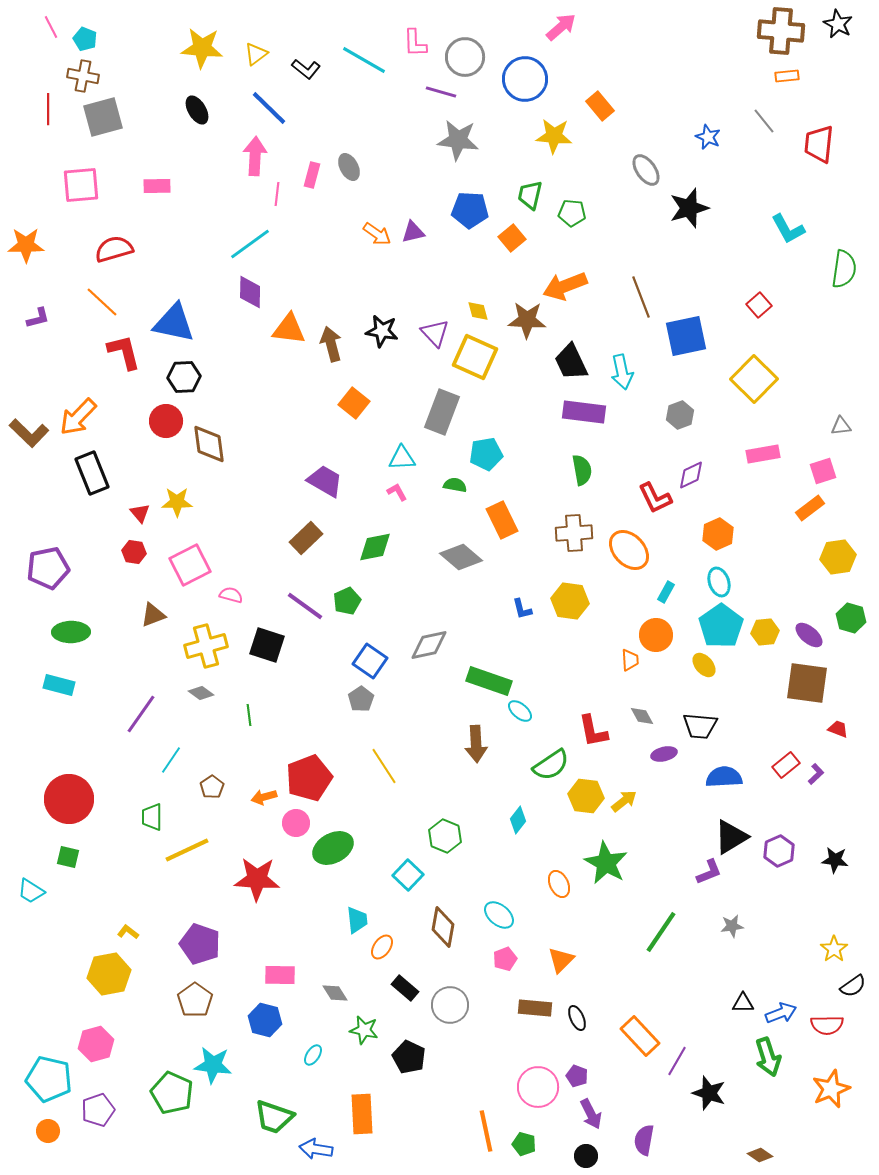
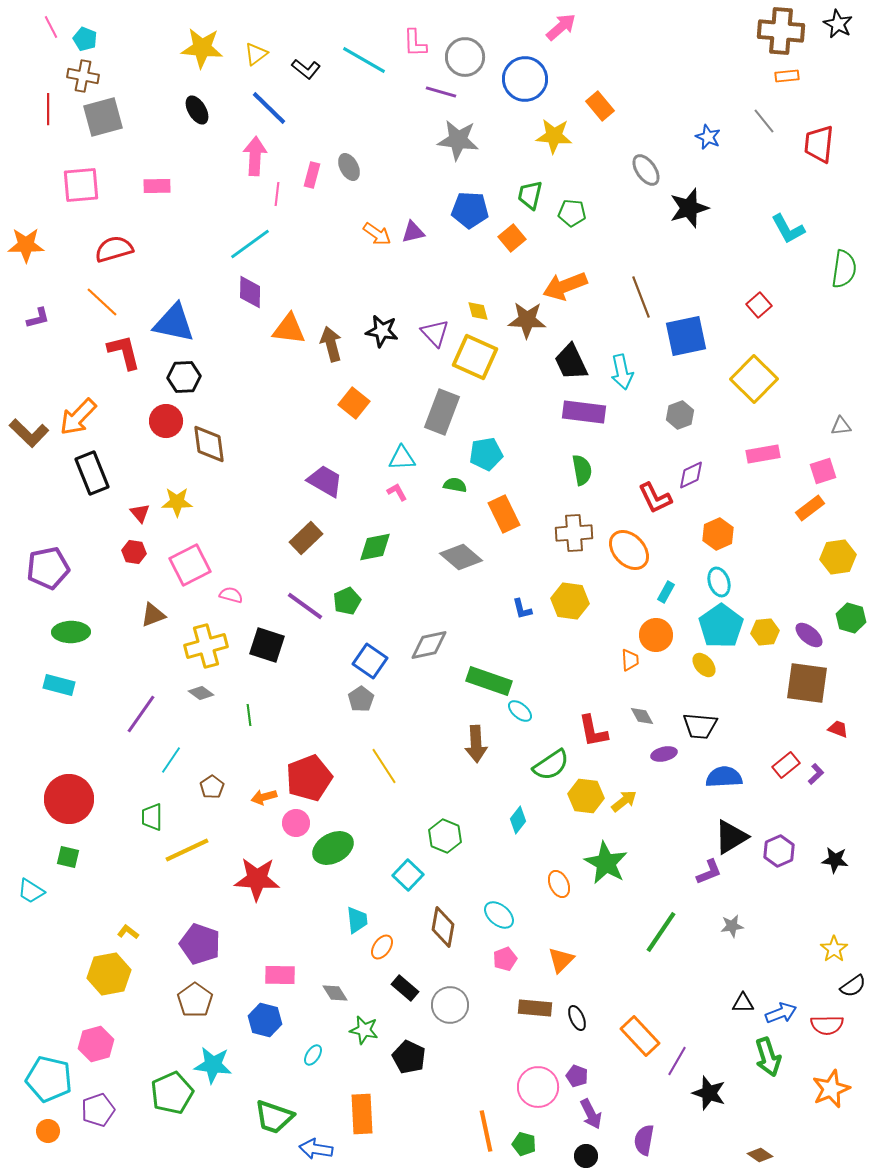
orange rectangle at (502, 520): moved 2 px right, 6 px up
green pentagon at (172, 1093): rotated 24 degrees clockwise
